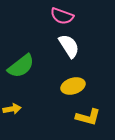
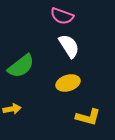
yellow ellipse: moved 5 px left, 3 px up
